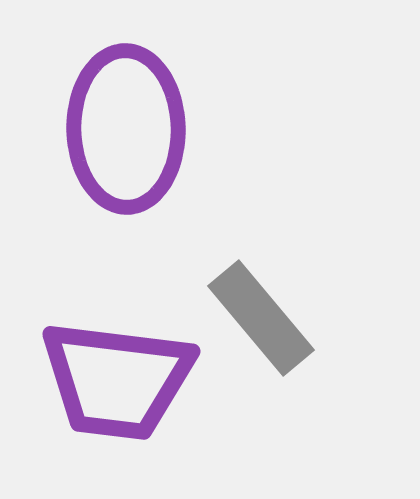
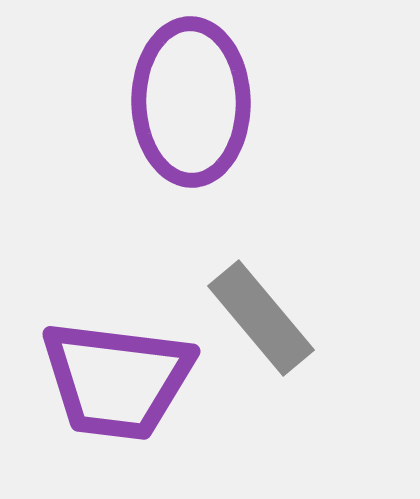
purple ellipse: moved 65 px right, 27 px up
